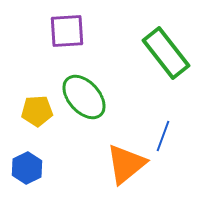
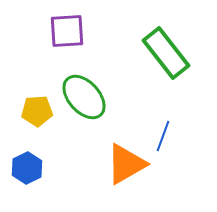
orange triangle: rotated 9 degrees clockwise
